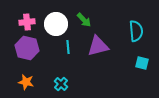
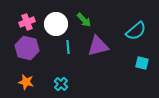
pink cross: rotated 14 degrees counterclockwise
cyan semicircle: rotated 55 degrees clockwise
